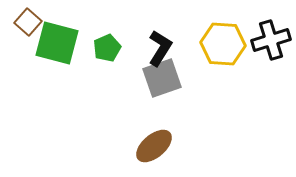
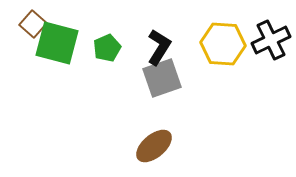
brown square: moved 5 px right, 2 px down
black cross: rotated 9 degrees counterclockwise
black L-shape: moved 1 px left, 1 px up
